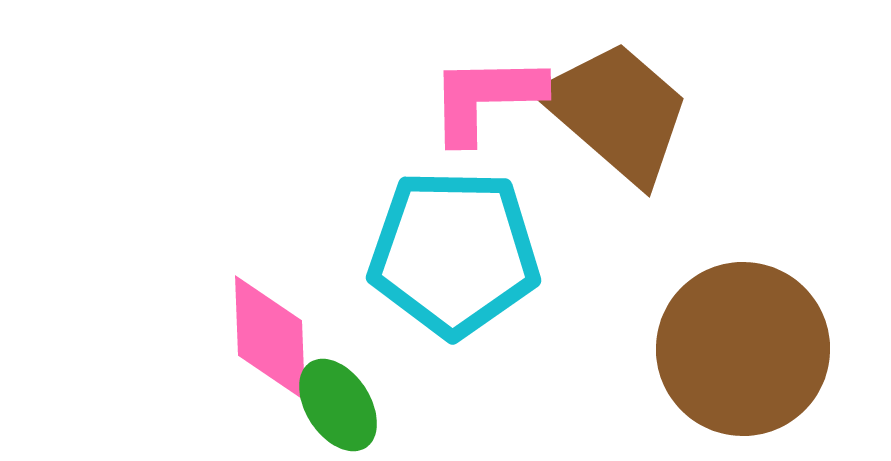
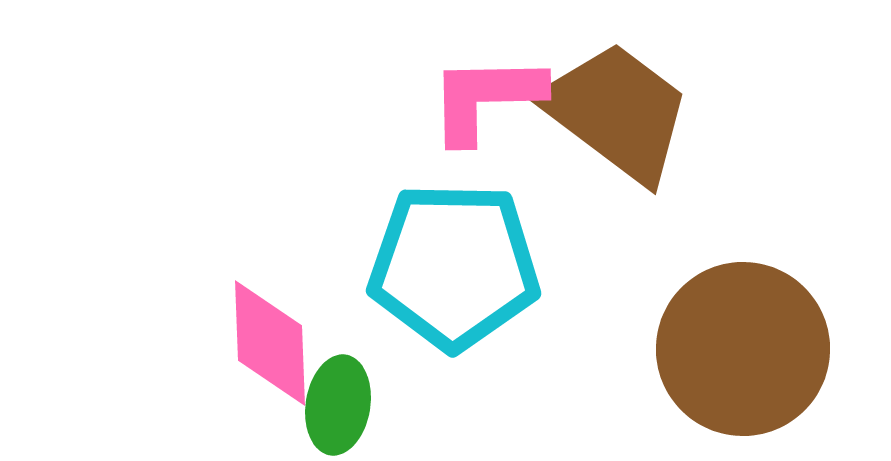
brown trapezoid: rotated 4 degrees counterclockwise
cyan pentagon: moved 13 px down
pink diamond: moved 5 px down
green ellipse: rotated 42 degrees clockwise
